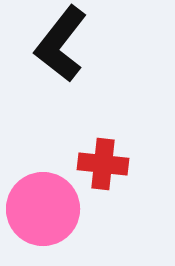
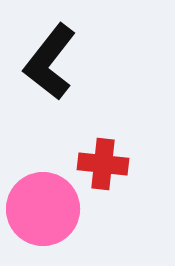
black L-shape: moved 11 px left, 18 px down
